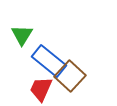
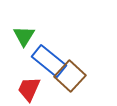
green triangle: moved 2 px right, 1 px down
red trapezoid: moved 12 px left
